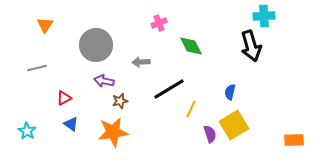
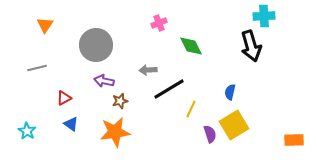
gray arrow: moved 7 px right, 8 px down
orange star: moved 2 px right
